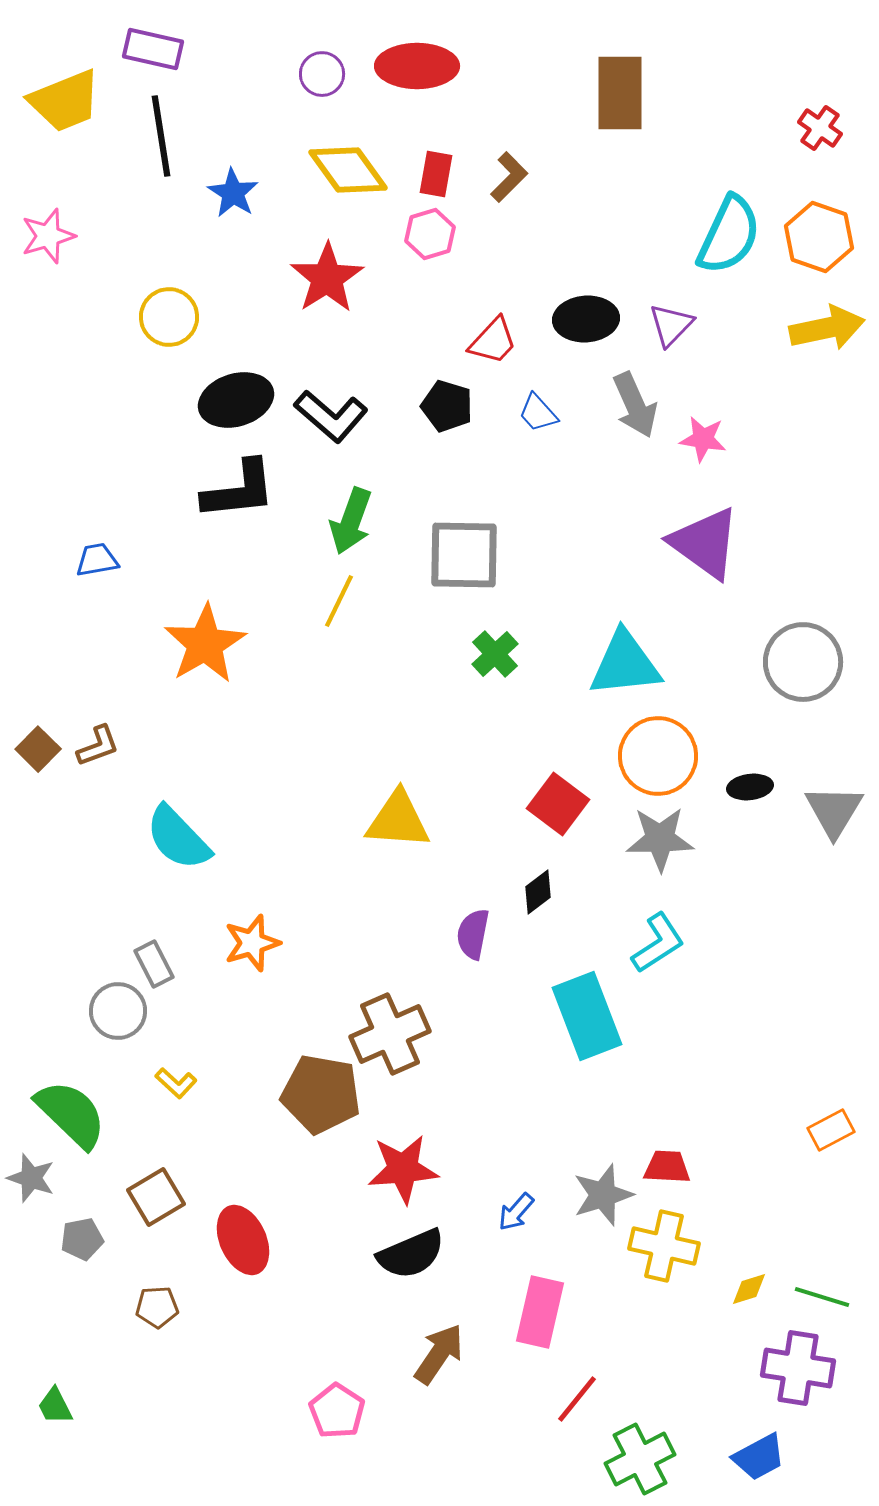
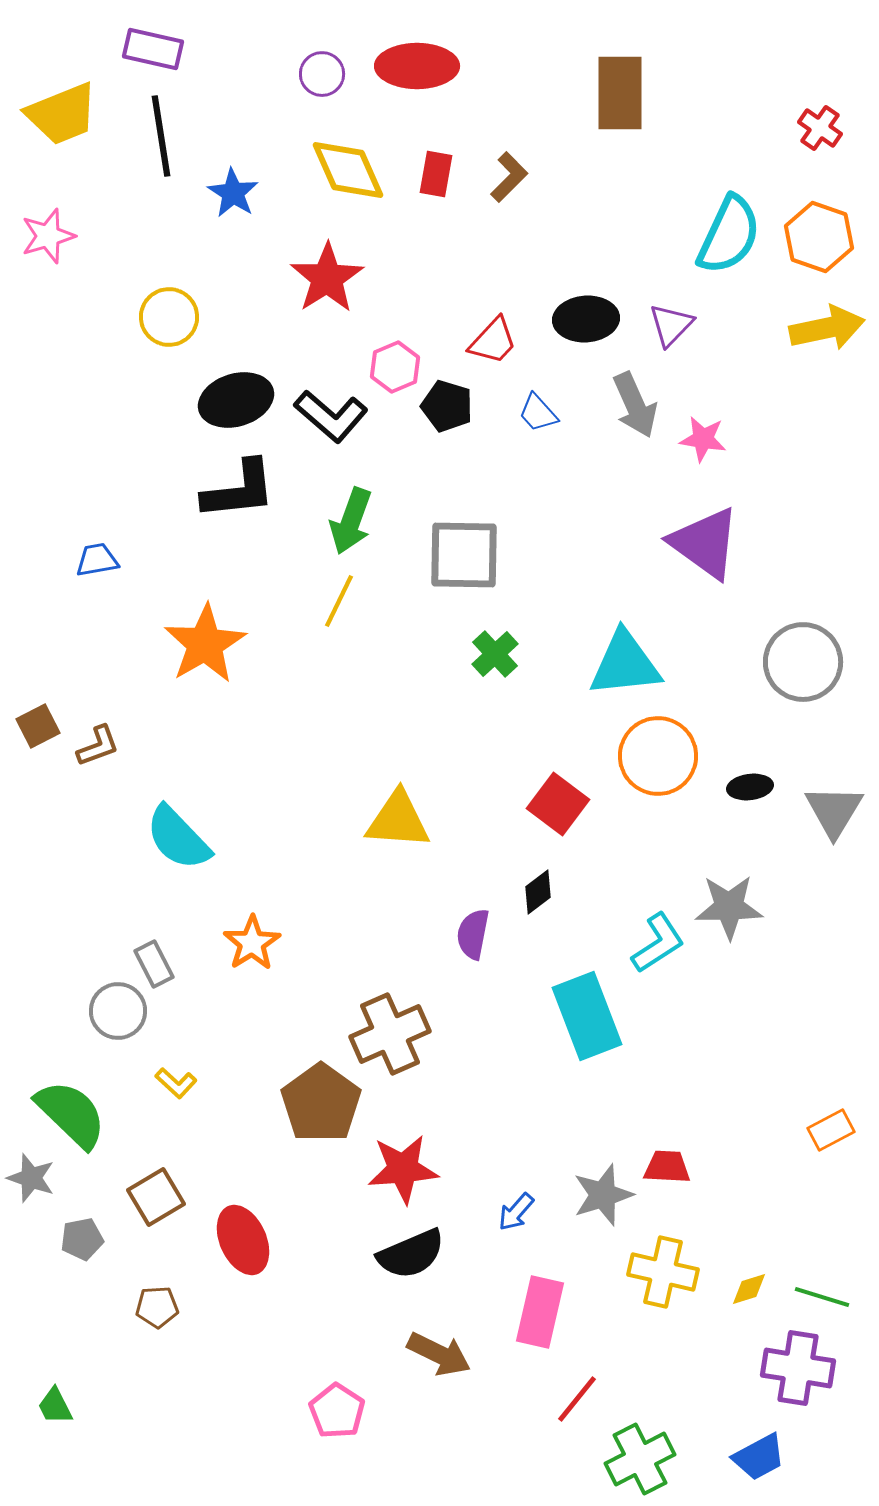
yellow trapezoid at (65, 101): moved 3 px left, 13 px down
yellow diamond at (348, 170): rotated 12 degrees clockwise
pink hexagon at (430, 234): moved 35 px left, 133 px down; rotated 6 degrees counterclockwise
brown square at (38, 749): moved 23 px up; rotated 18 degrees clockwise
gray star at (660, 839): moved 69 px right, 68 px down
orange star at (252, 943): rotated 16 degrees counterclockwise
brown pentagon at (321, 1094): moved 9 px down; rotated 26 degrees clockwise
yellow cross at (664, 1246): moved 1 px left, 26 px down
brown arrow at (439, 1354): rotated 82 degrees clockwise
